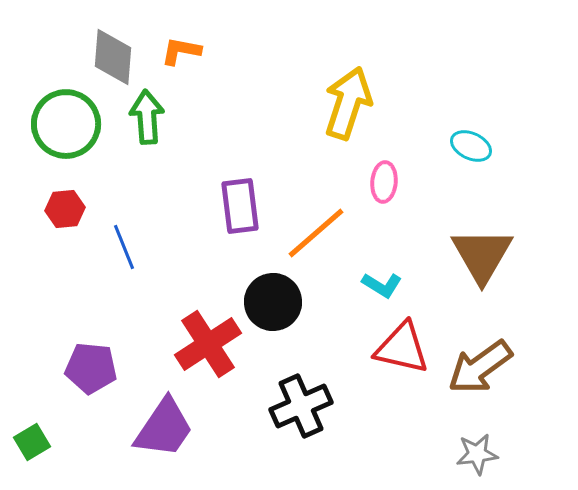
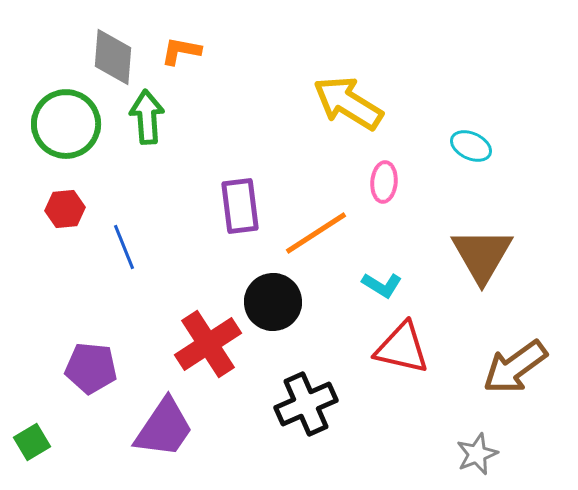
yellow arrow: rotated 76 degrees counterclockwise
orange line: rotated 8 degrees clockwise
brown arrow: moved 35 px right
black cross: moved 5 px right, 2 px up
gray star: rotated 15 degrees counterclockwise
